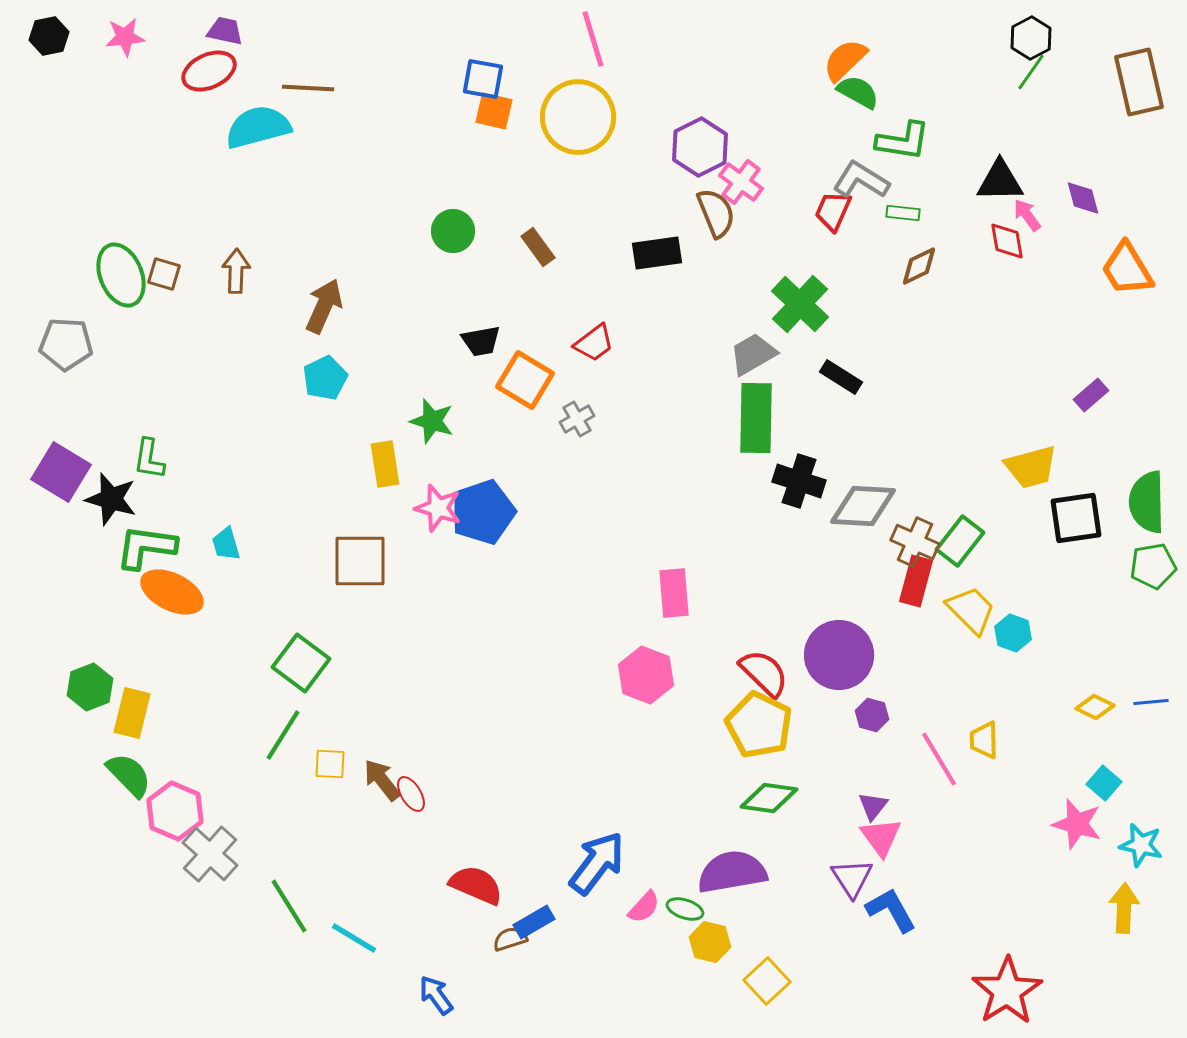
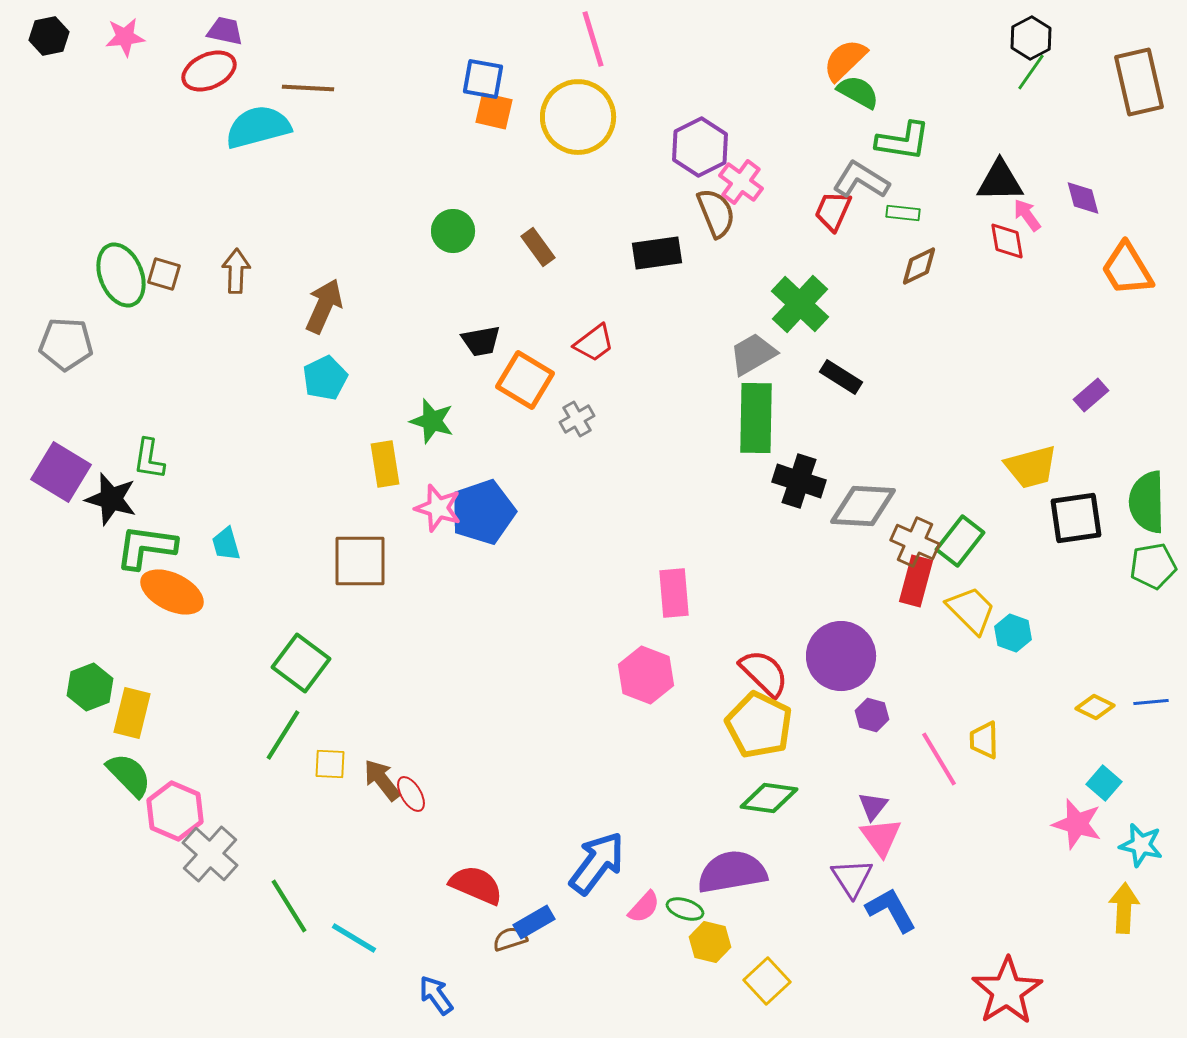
purple circle at (839, 655): moved 2 px right, 1 px down
